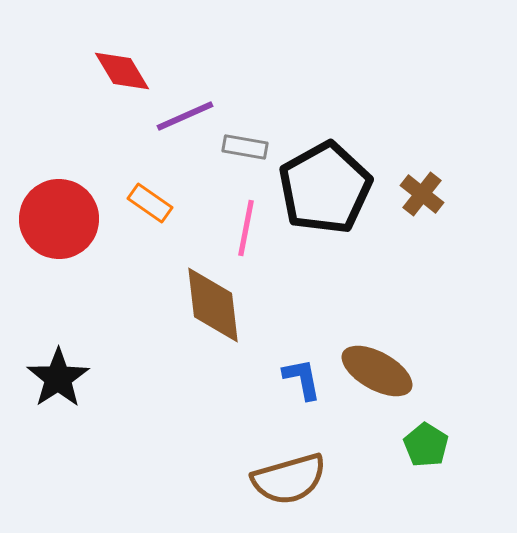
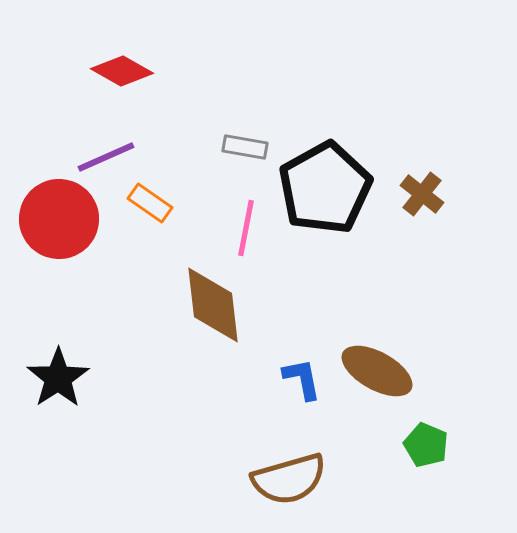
red diamond: rotated 30 degrees counterclockwise
purple line: moved 79 px left, 41 px down
green pentagon: rotated 9 degrees counterclockwise
